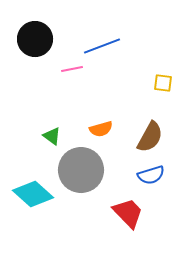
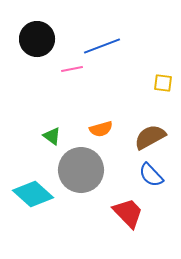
black circle: moved 2 px right
brown semicircle: rotated 148 degrees counterclockwise
blue semicircle: rotated 64 degrees clockwise
